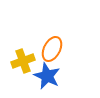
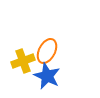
orange ellipse: moved 5 px left, 2 px down
